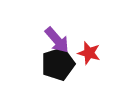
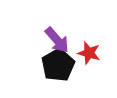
black pentagon: moved 1 px down; rotated 12 degrees counterclockwise
